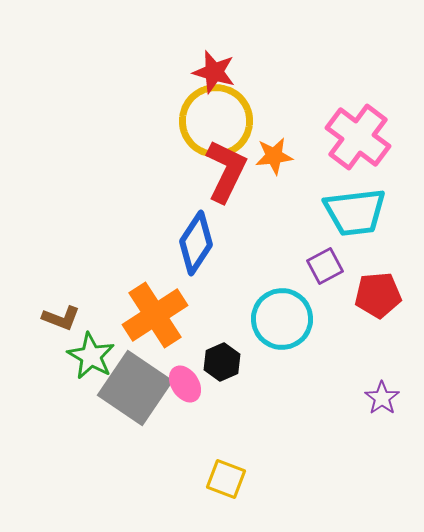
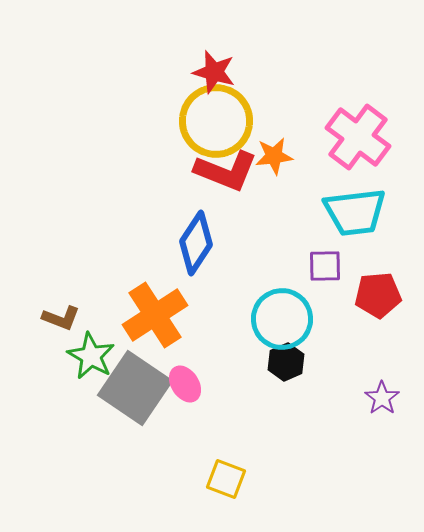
red L-shape: rotated 86 degrees clockwise
purple square: rotated 27 degrees clockwise
black hexagon: moved 64 px right
